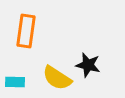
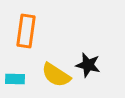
yellow semicircle: moved 1 px left, 3 px up
cyan rectangle: moved 3 px up
